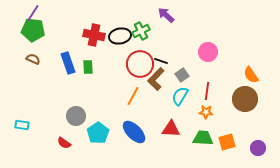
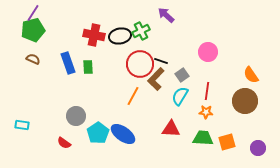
green pentagon: rotated 20 degrees counterclockwise
brown circle: moved 2 px down
blue ellipse: moved 11 px left, 2 px down; rotated 10 degrees counterclockwise
